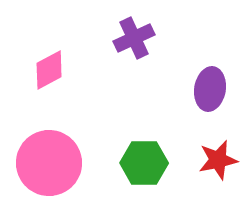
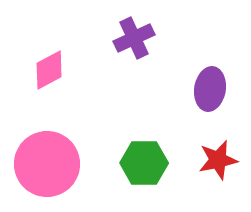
pink circle: moved 2 px left, 1 px down
